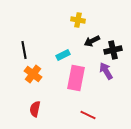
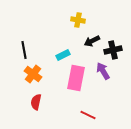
purple arrow: moved 3 px left
red semicircle: moved 1 px right, 7 px up
